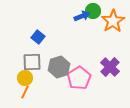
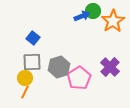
blue square: moved 5 px left, 1 px down
